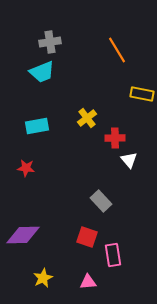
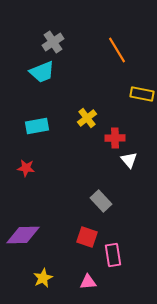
gray cross: moved 3 px right; rotated 25 degrees counterclockwise
